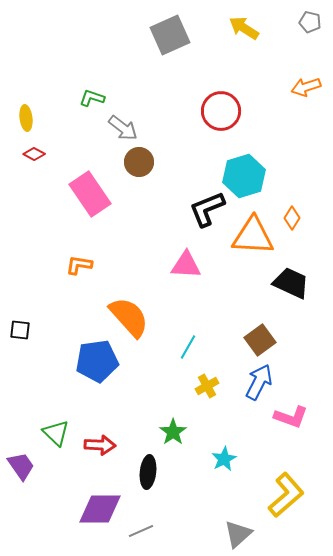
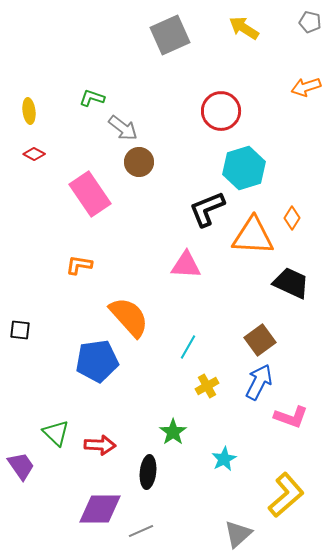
yellow ellipse: moved 3 px right, 7 px up
cyan hexagon: moved 8 px up
